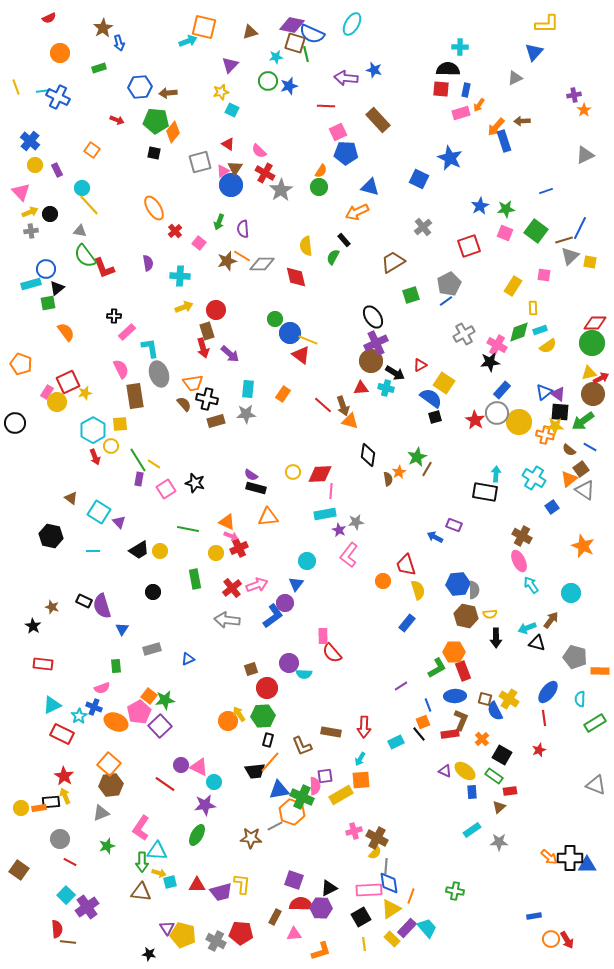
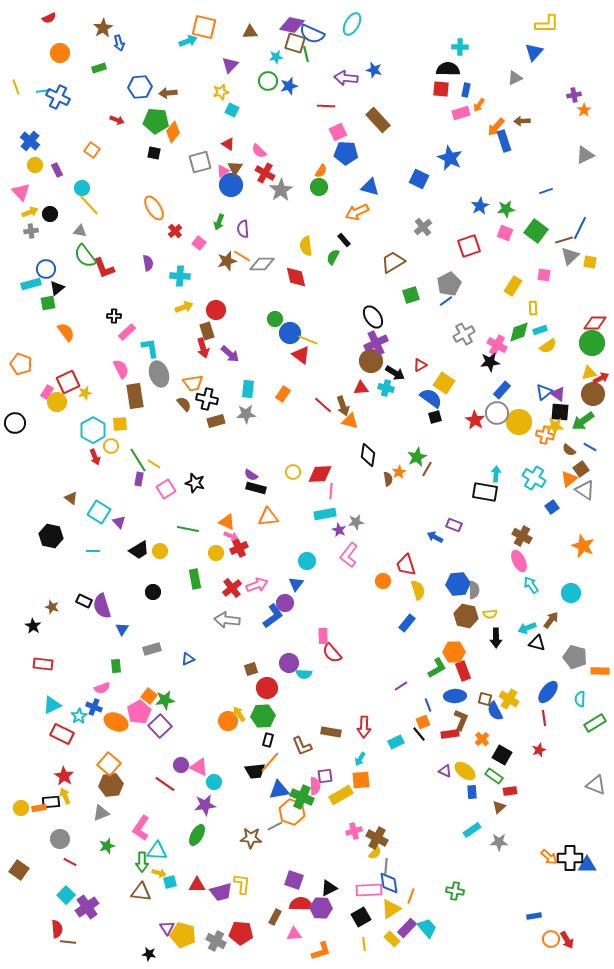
brown triangle at (250, 32): rotated 14 degrees clockwise
